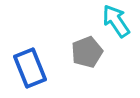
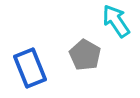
gray pentagon: moved 2 px left, 3 px down; rotated 20 degrees counterclockwise
